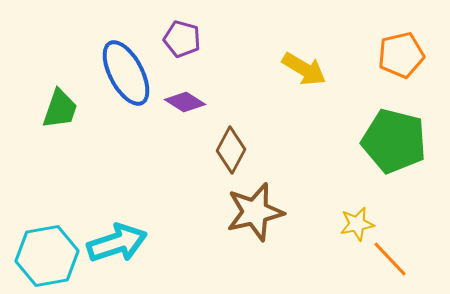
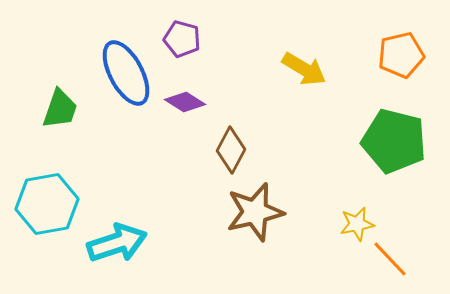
cyan hexagon: moved 52 px up
